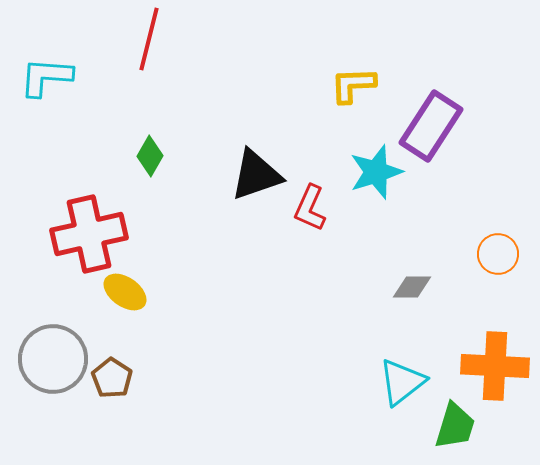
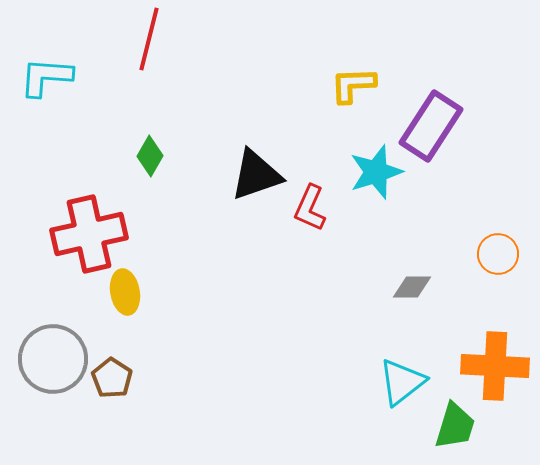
yellow ellipse: rotated 45 degrees clockwise
